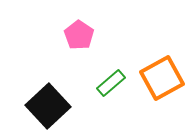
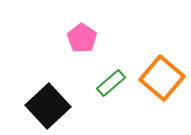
pink pentagon: moved 3 px right, 3 px down
orange square: rotated 21 degrees counterclockwise
